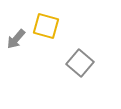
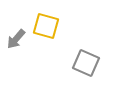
gray square: moved 6 px right; rotated 16 degrees counterclockwise
